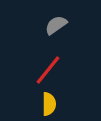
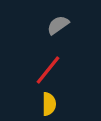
gray semicircle: moved 2 px right
